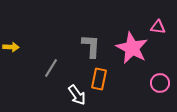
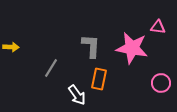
pink star: rotated 16 degrees counterclockwise
pink circle: moved 1 px right
